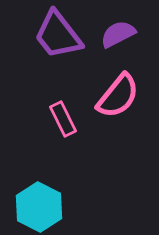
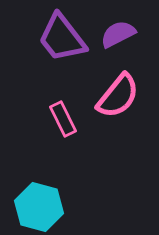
purple trapezoid: moved 4 px right, 3 px down
cyan hexagon: rotated 12 degrees counterclockwise
